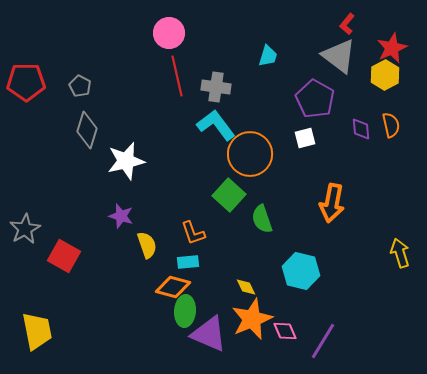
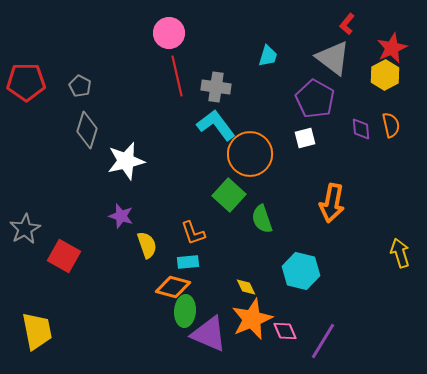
gray triangle: moved 6 px left, 2 px down
